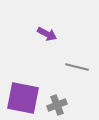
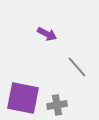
gray line: rotated 35 degrees clockwise
gray cross: rotated 12 degrees clockwise
